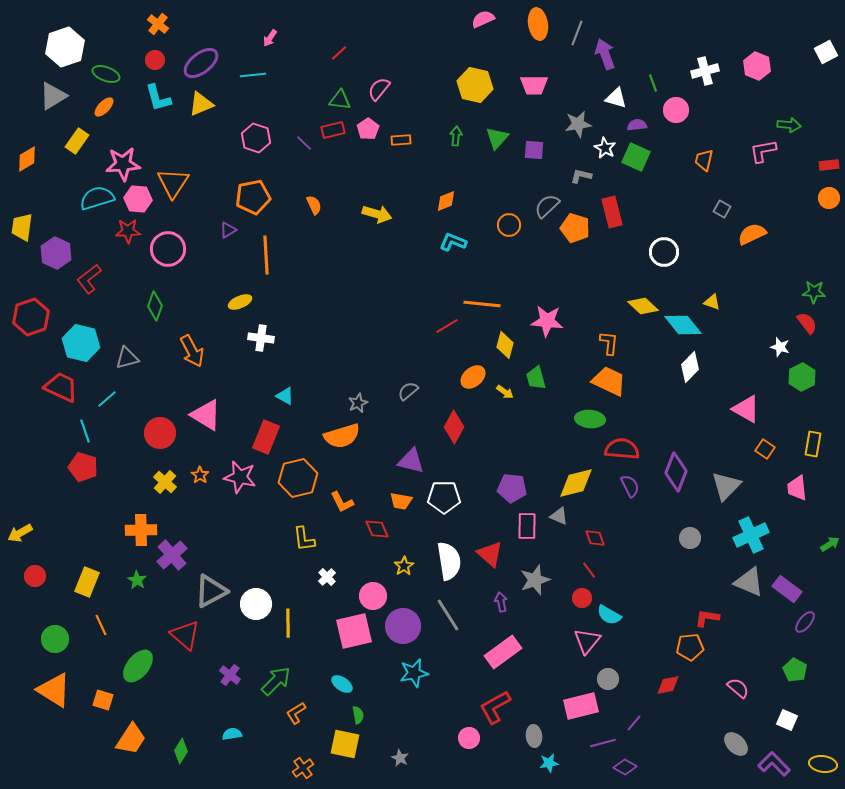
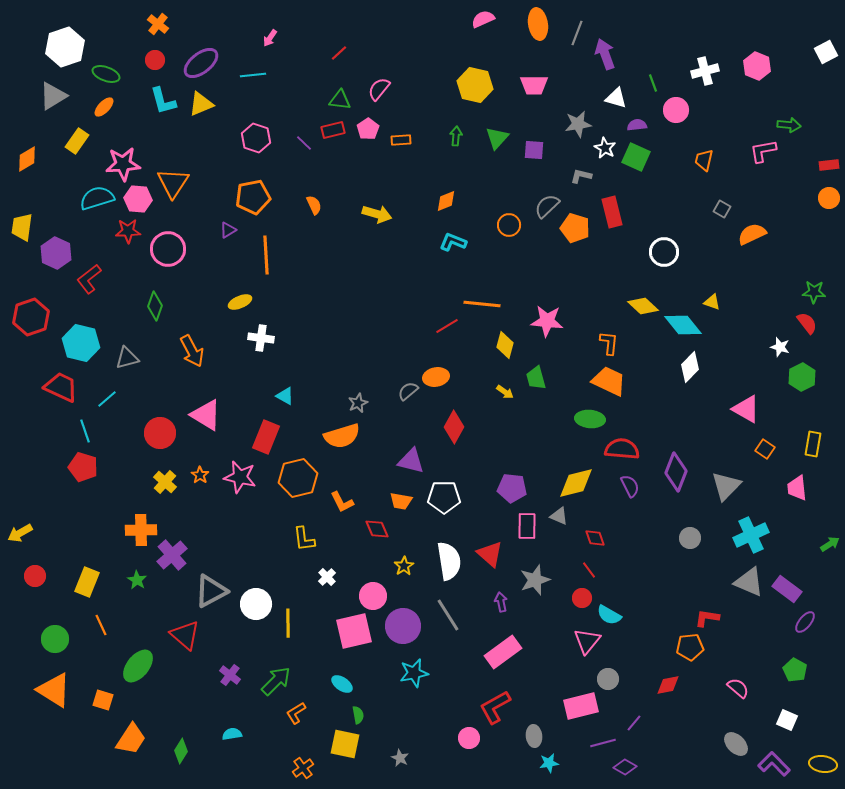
cyan L-shape at (158, 98): moved 5 px right, 3 px down
orange ellipse at (473, 377): moved 37 px left; rotated 30 degrees clockwise
